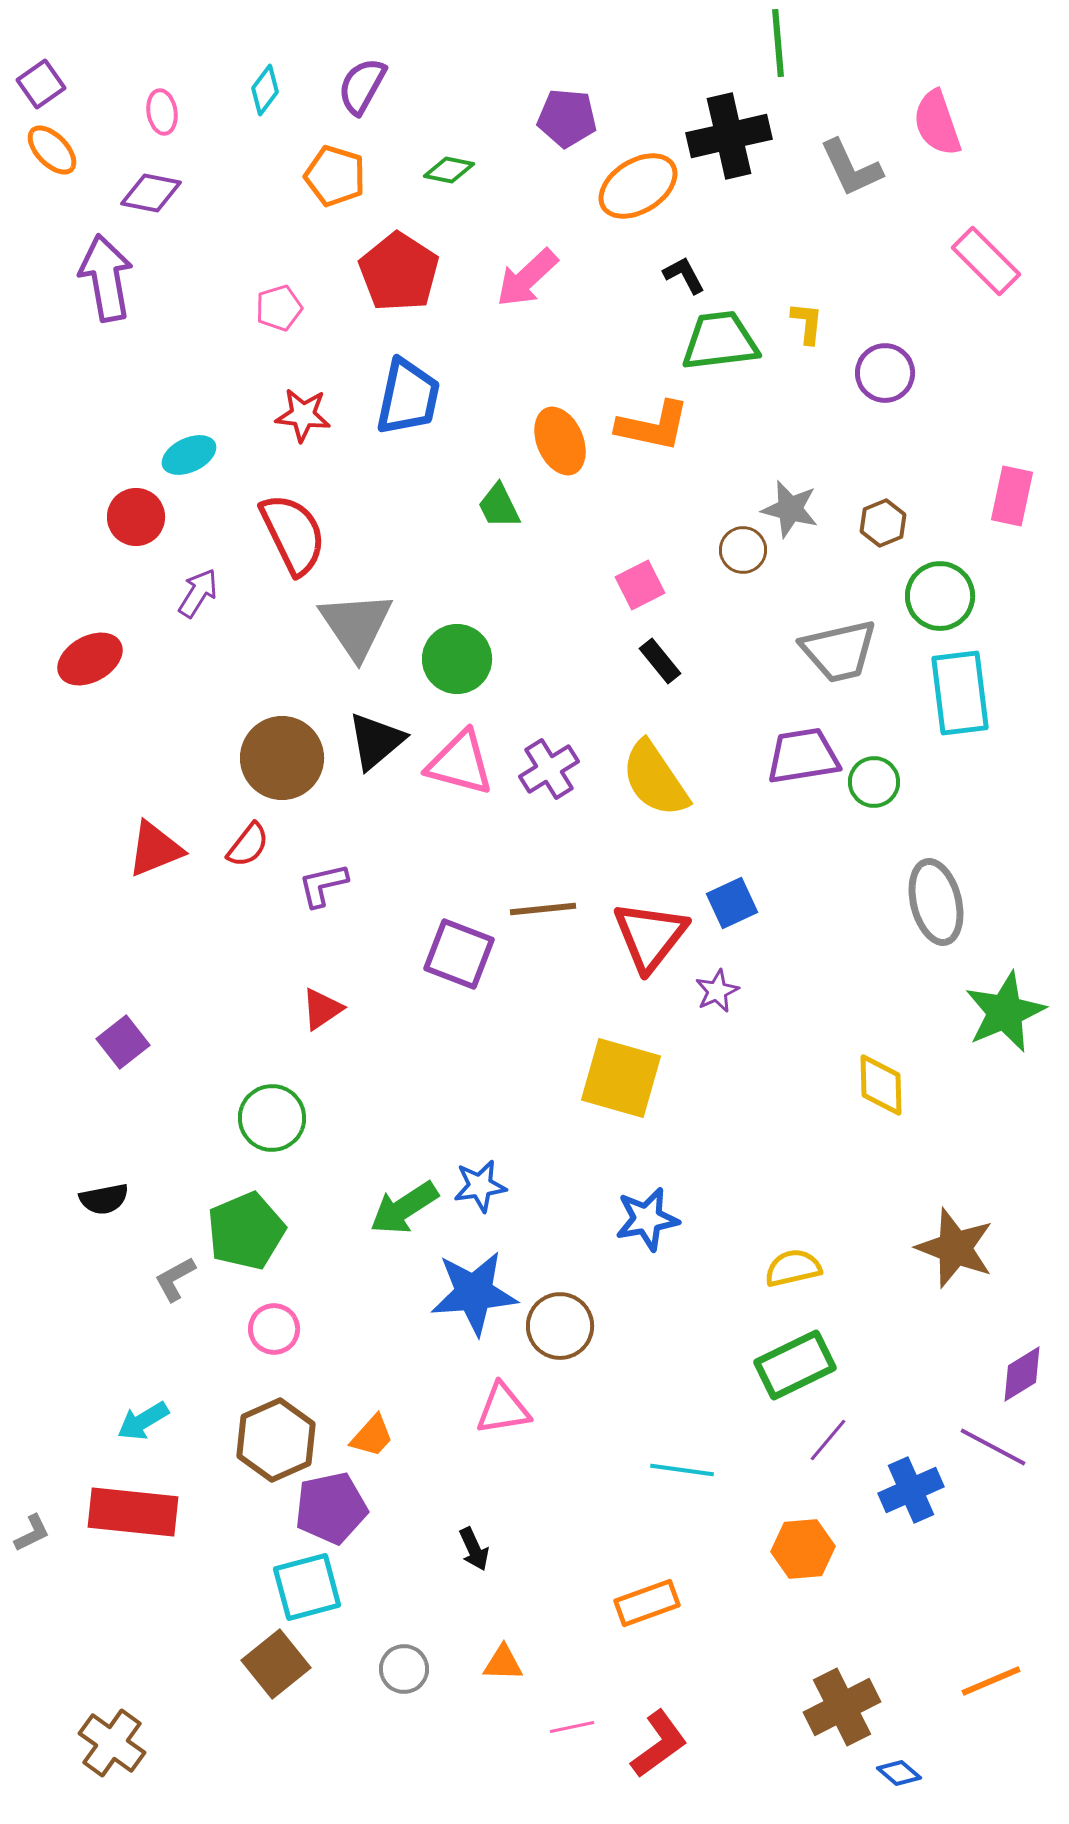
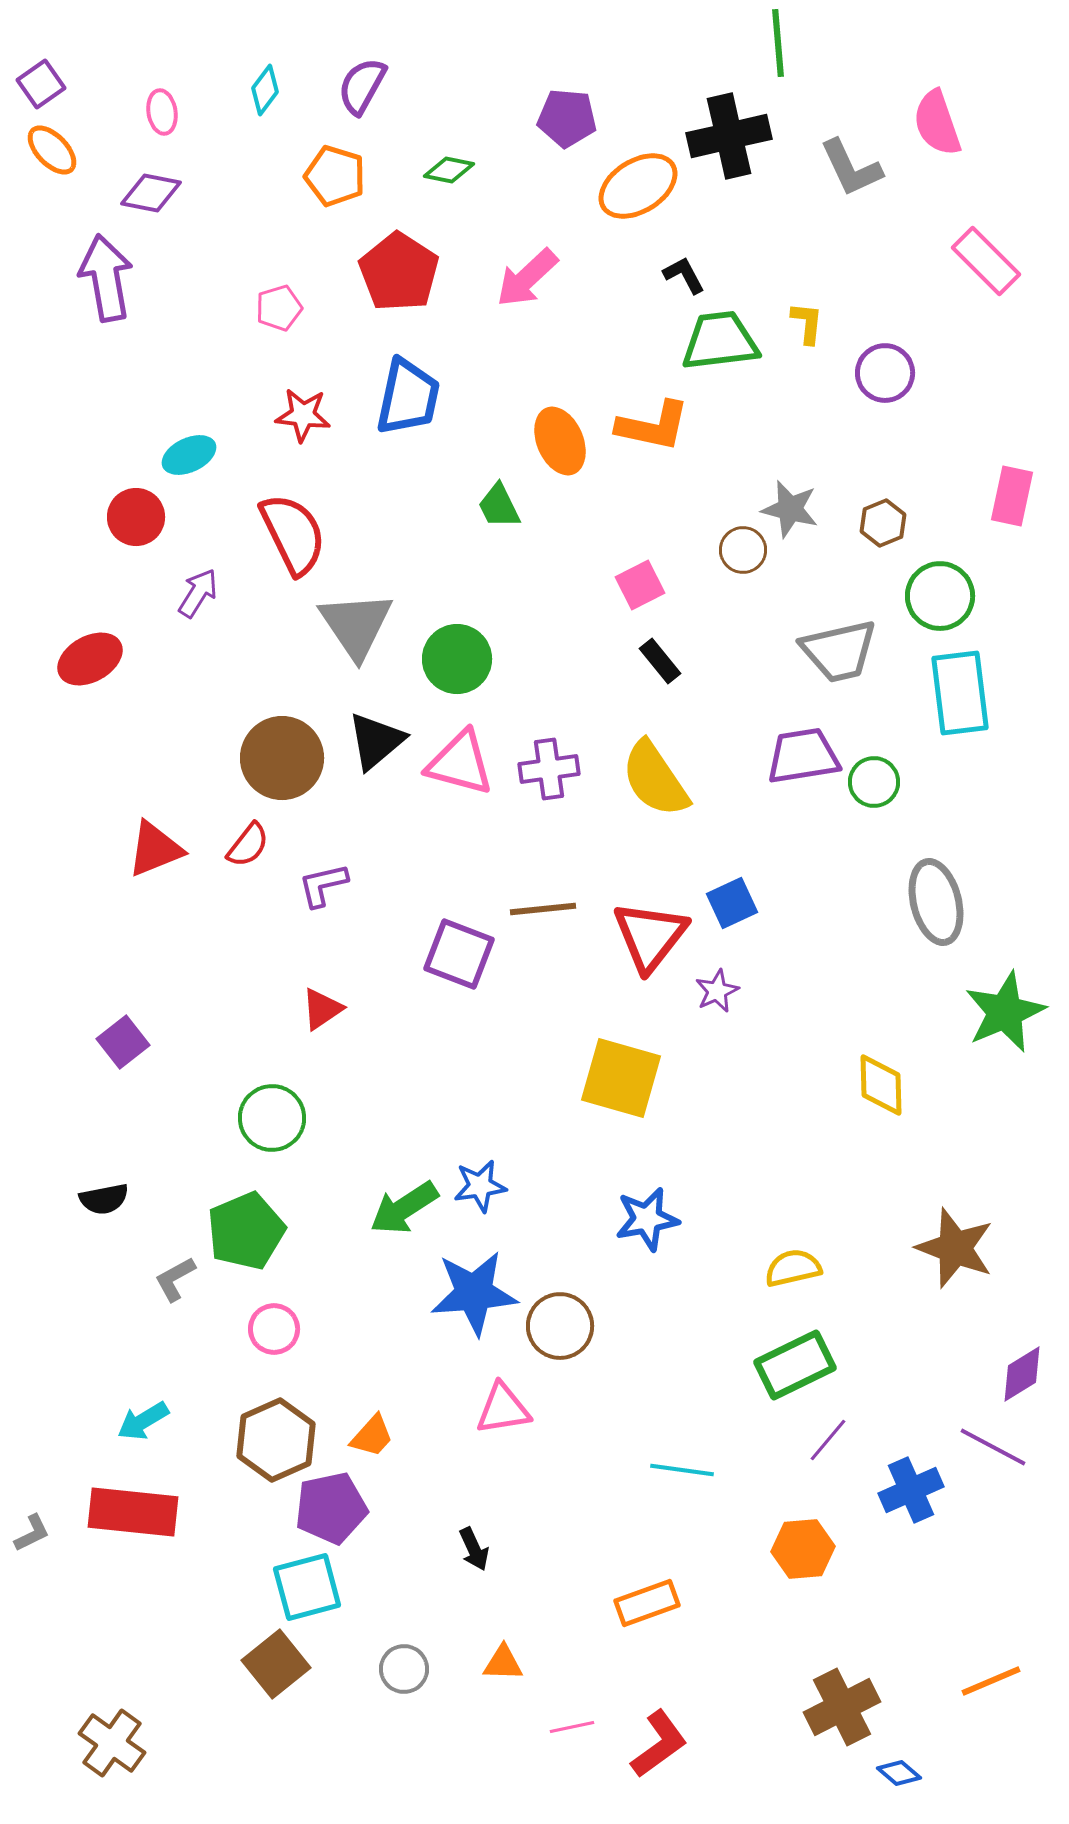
purple cross at (549, 769): rotated 24 degrees clockwise
